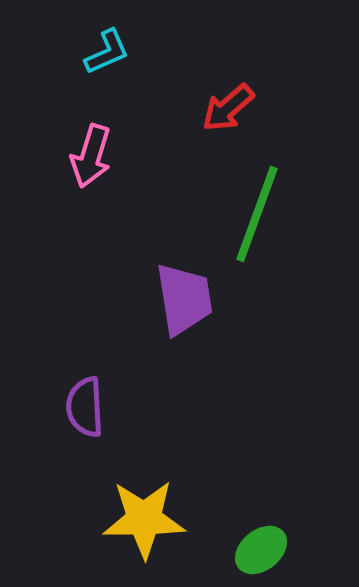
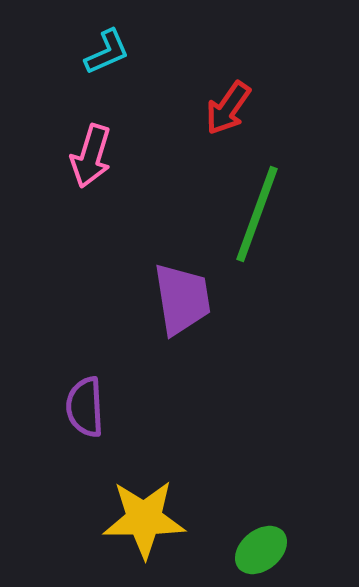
red arrow: rotated 14 degrees counterclockwise
purple trapezoid: moved 2 px left
